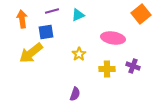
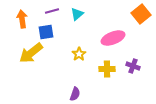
cyan triangle: moved 1 px left, 1 px up; rotated 16 degrees counterclockwise
pink ellipse: rotated 30 degrees counterclockwise
